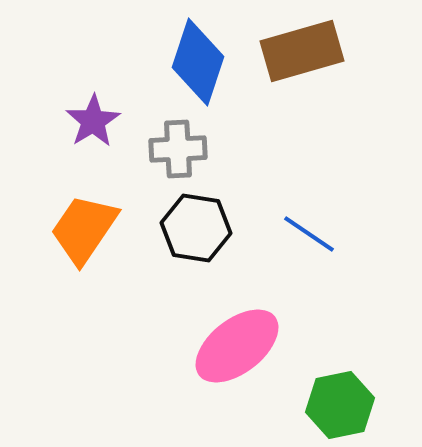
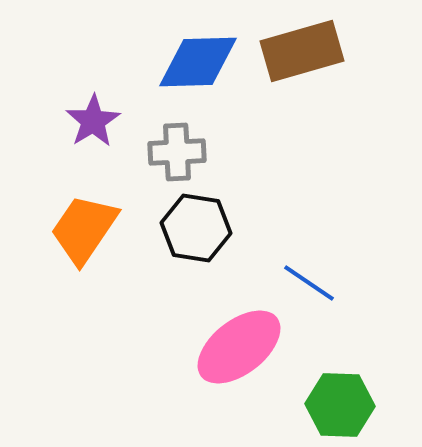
blue diamond: rotated 70 degrees clockwise
gray cross: moved 1 px left, 3 px down
blue line: moved 49 px down
pink ellipse: moved 2 px right, 1 px down
green hexagon: rotated 14 degrees clockwise
